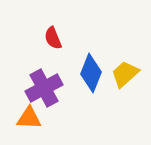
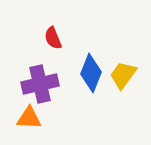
yellow trapezoid: moved 2 px left, 1 px down; rotated 12 degrees counterclockwise
purple cross: moved 4 px left, 4 px up; rotated 15 degrees clockwise
